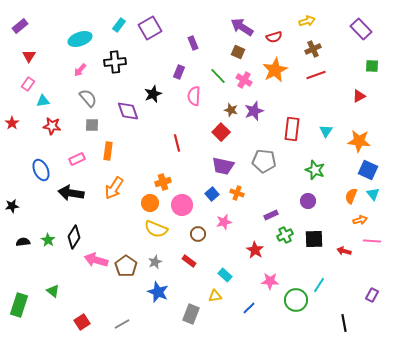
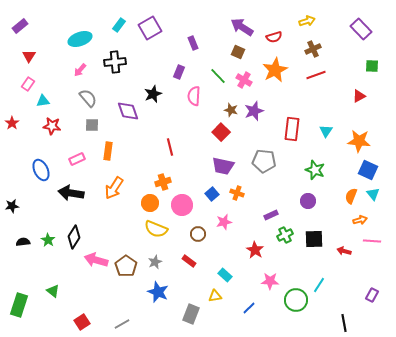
red line at (177, 143): moved 7 px left, 4 px down
